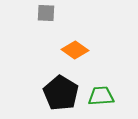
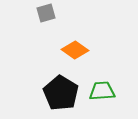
gray square: rotated 18 degrees counterclockwise
green trapezoid: moved 1 px right, 5 px up
